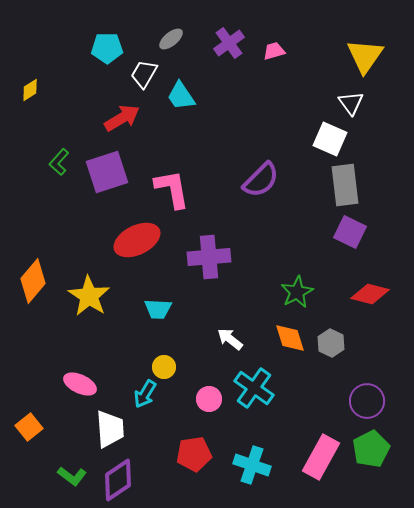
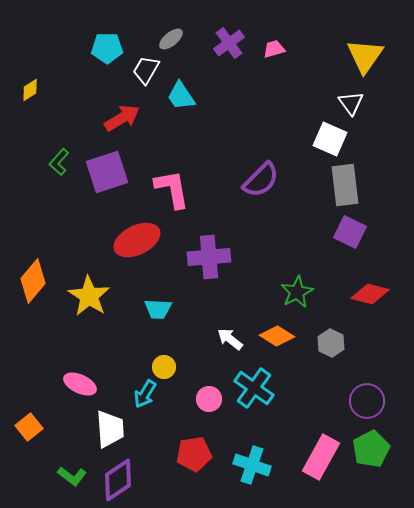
pink trapezoid at (274, 51): moved 2 px up
white trapezoid at (144, 74): moved 2 px right, 4 px up
orange diamond at (290, 338): moved 13 px left, 2 px up; rotated 40 degrees counterclockwise
